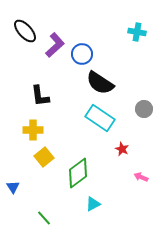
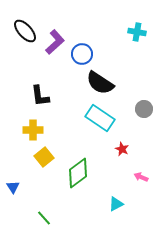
purple L-shape: moved 3 px up
cyan triangle: moved 23 px right
